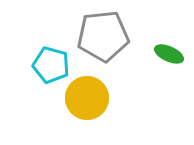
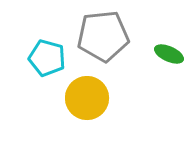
cyan pentagon: moved 4 px left, 7 px up
